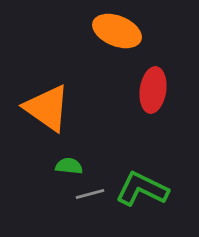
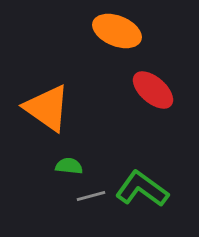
red ellipse: rotated 57 degrees counterclockwise
green L-shape: rotated 10 degrees clockwise
gray line: moved 1 px right, 2 px down
